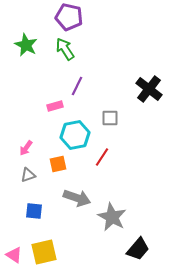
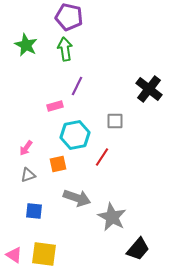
green arrow: rotated 25 degrees clockwise
gray square: moved 5 px right, 3 px down
yellow square: moved 2 px down; rotated 20 degrees clockwise
